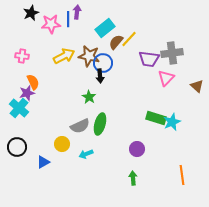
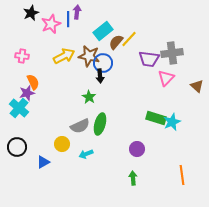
pink star: rotated 18 degrees counterclockwise
cyan rectangle: moved 2 px left, 3 px down
